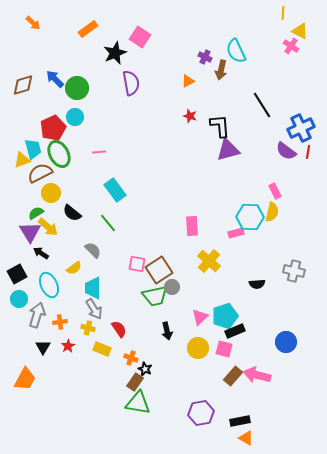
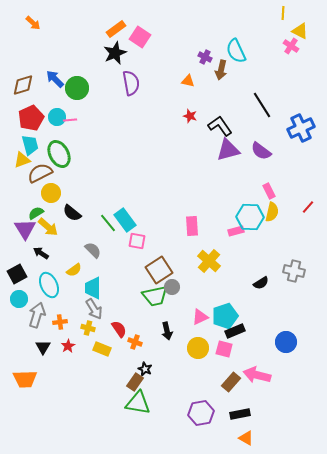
orange rectangle at (88, 29): moved 28 px right
orange triangle at (188, 81): rotated 40 degrees clockwise
cyan circle at (75, 117): moved 18 px left
black L-shape at (220, 126): rotated 30 degrees counterclockwise
red pentagon at (53, 128): moved 22 px left, 10 px up
cyan trapezoid at (33, 149): moved 3 px left, 4 px up
purple semicircle at (286, 151): moved 25 px left
pink line at (99, 152): moved 29 px left, 32 px up
red line at (308, 152): moved 55 px down; rotated 32 degrees clockwise
cyan rectangle at (115, 190): moved 10 px right, 30 px down
pink rectangle at (275, 191): moved 6 px left
purple triangle at (30, 232): moved 5 px left, 3 px up
pink rectangle at (236, 233): moved 2 px up
pink square at (137, 264): moved 23 px up
yellow semicircle at (74, 268): moved 2 px down
black semicircle at (257, 284): moved 4 px right, 1 px up; rotated 28 degrees counterclockwise
pink triangle at (200, 317): rotated 18 degrees clockwise
orange cross at (131, 358): moved 4 px right, 16 px up
brown rectangle at (233, 376): moved 2 px left, 6 px down
orange trapezoid at (25, 379): rotated 60 degrees clockwise
black rectangle at (240, 421): moved 7 px up
